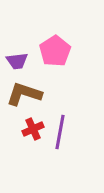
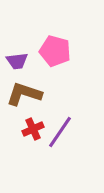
pink pentagon: rotated 24 degrees counterclockwise
purple line: rotated 24 degrees clockwise
